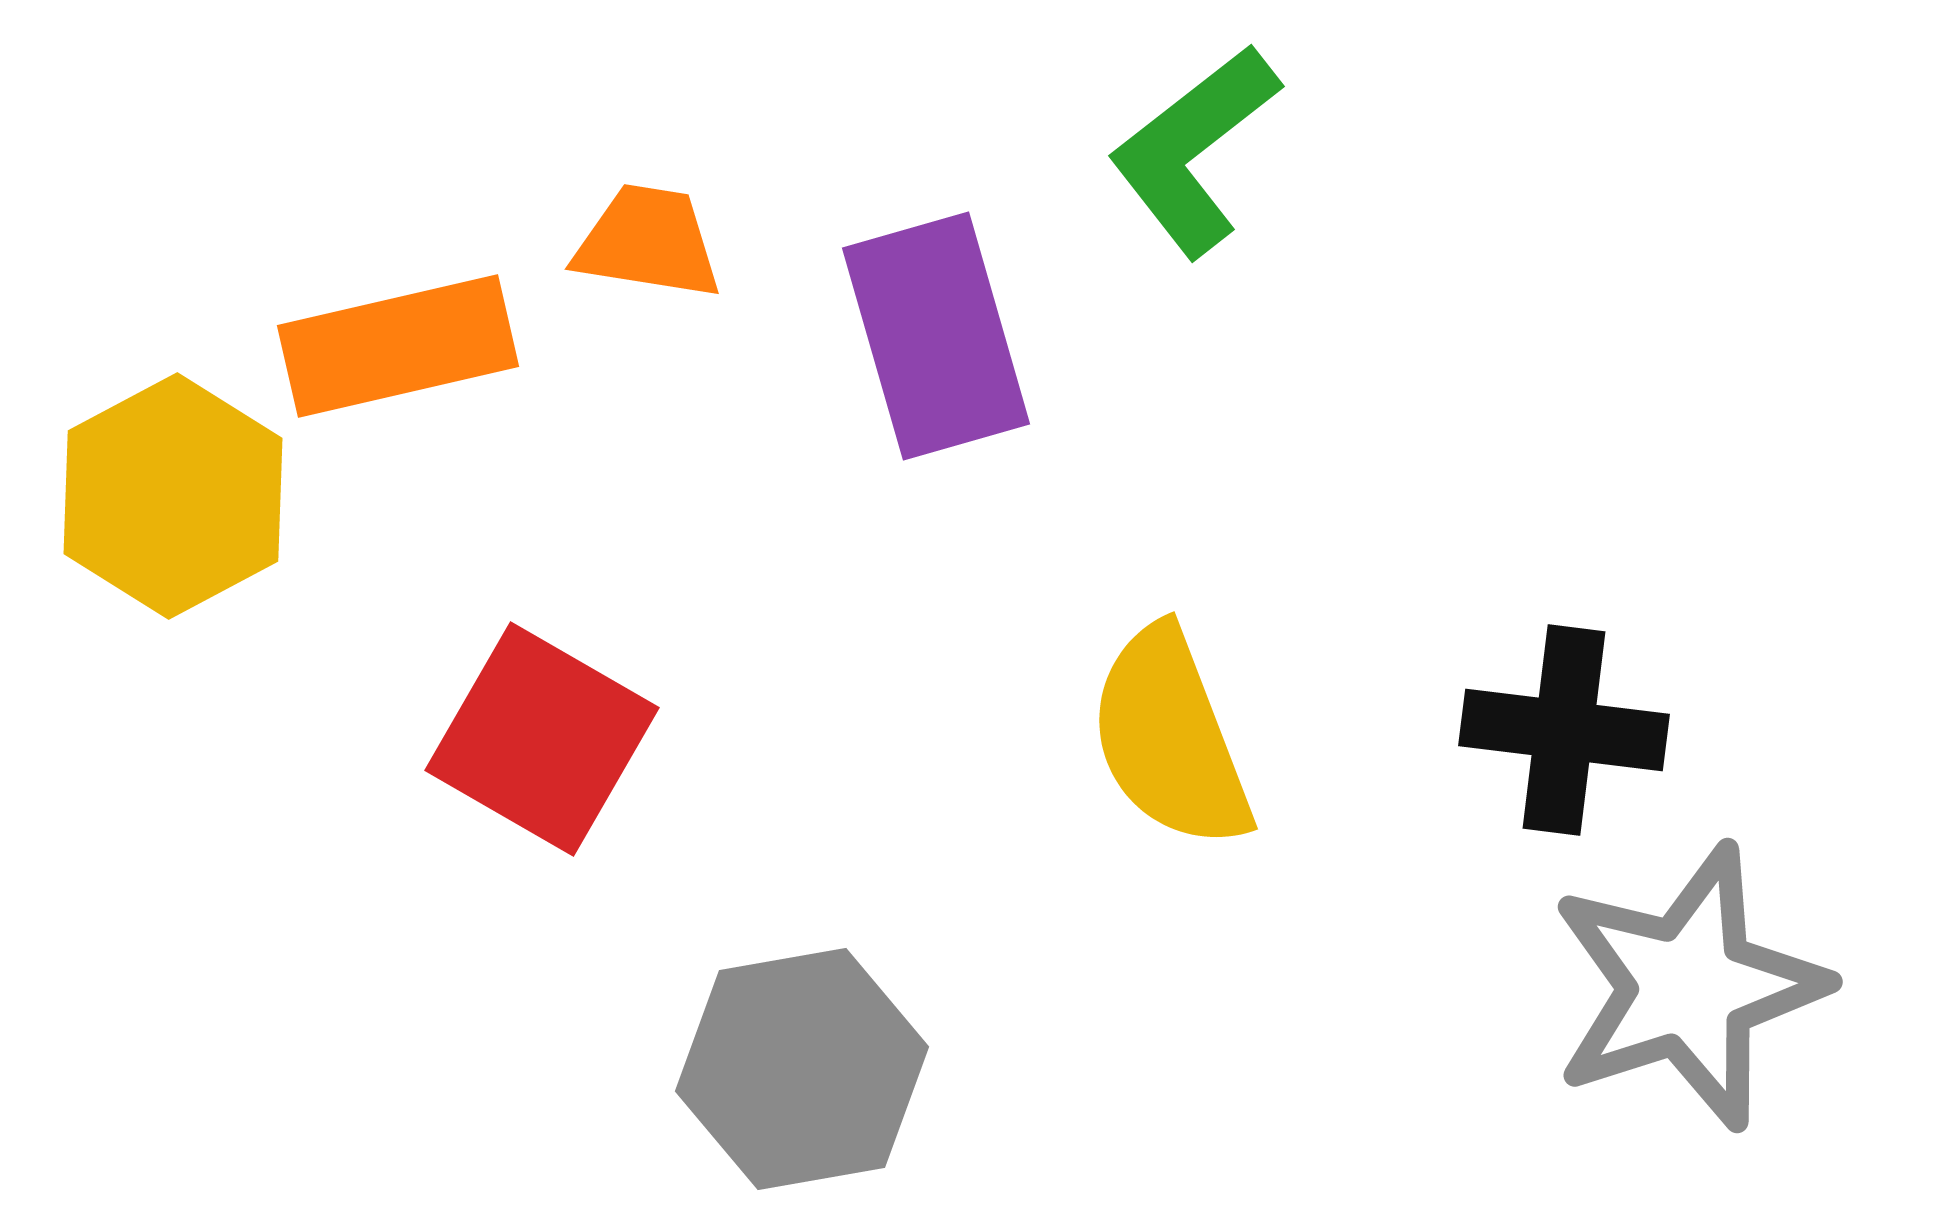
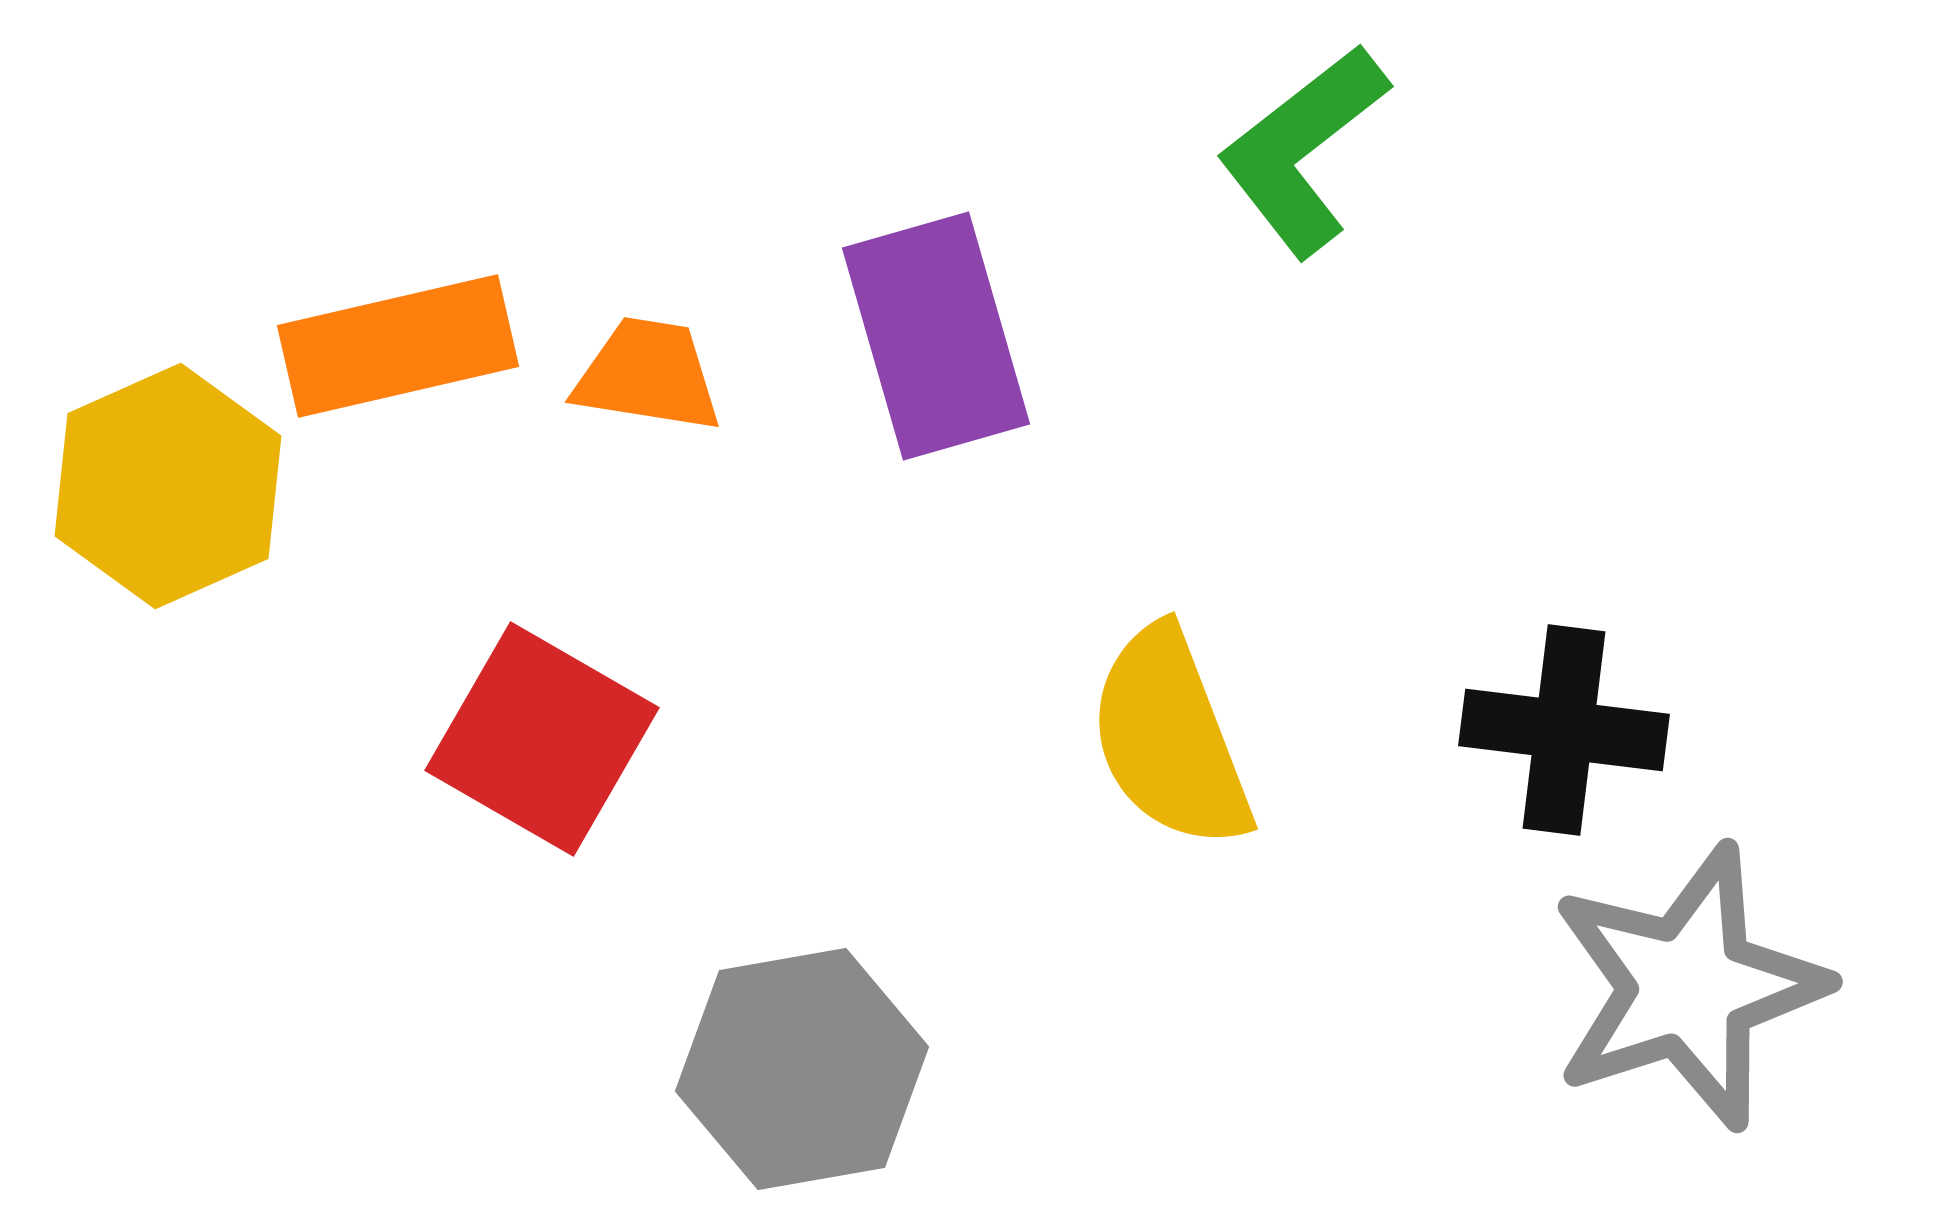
green L-shape: moved 109 px right
orange trapezoid: moved 133 px down
yellow hexagon: moved 5 px left, 10 px up; rotated 4 degrees clockwise
